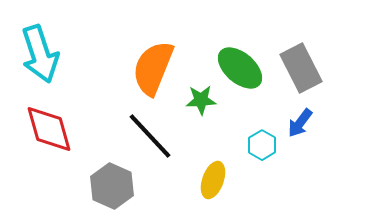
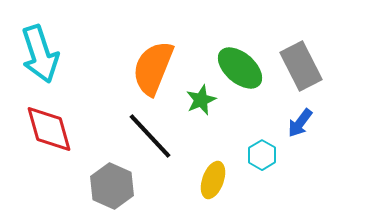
gray rectangle: moved 2 px up
green star: rotated 20 degrees counterclockwise
cyan hexagon: moved 10 px down
